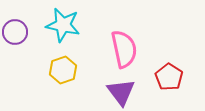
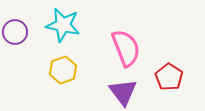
pink semicircle: moved 2 px right, 1 px up; rotated 9 degrees counterclockwise
purple triangle: moved 2 px right
